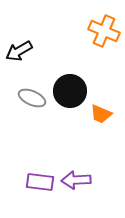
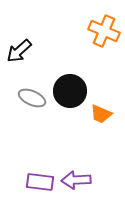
black arrow: rotated 12 degrees counterclockwise
